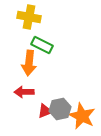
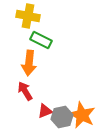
yellow cross: moved 1 px left, 1 px up
green rectangle: moved 1 px left, 5 px up
red arrow: moved 1 px right, 1 px up; rotated 60 degrees clockwise
gray hexagon: moved 2 px right, 8 px down
orange star: moved 1 px up
